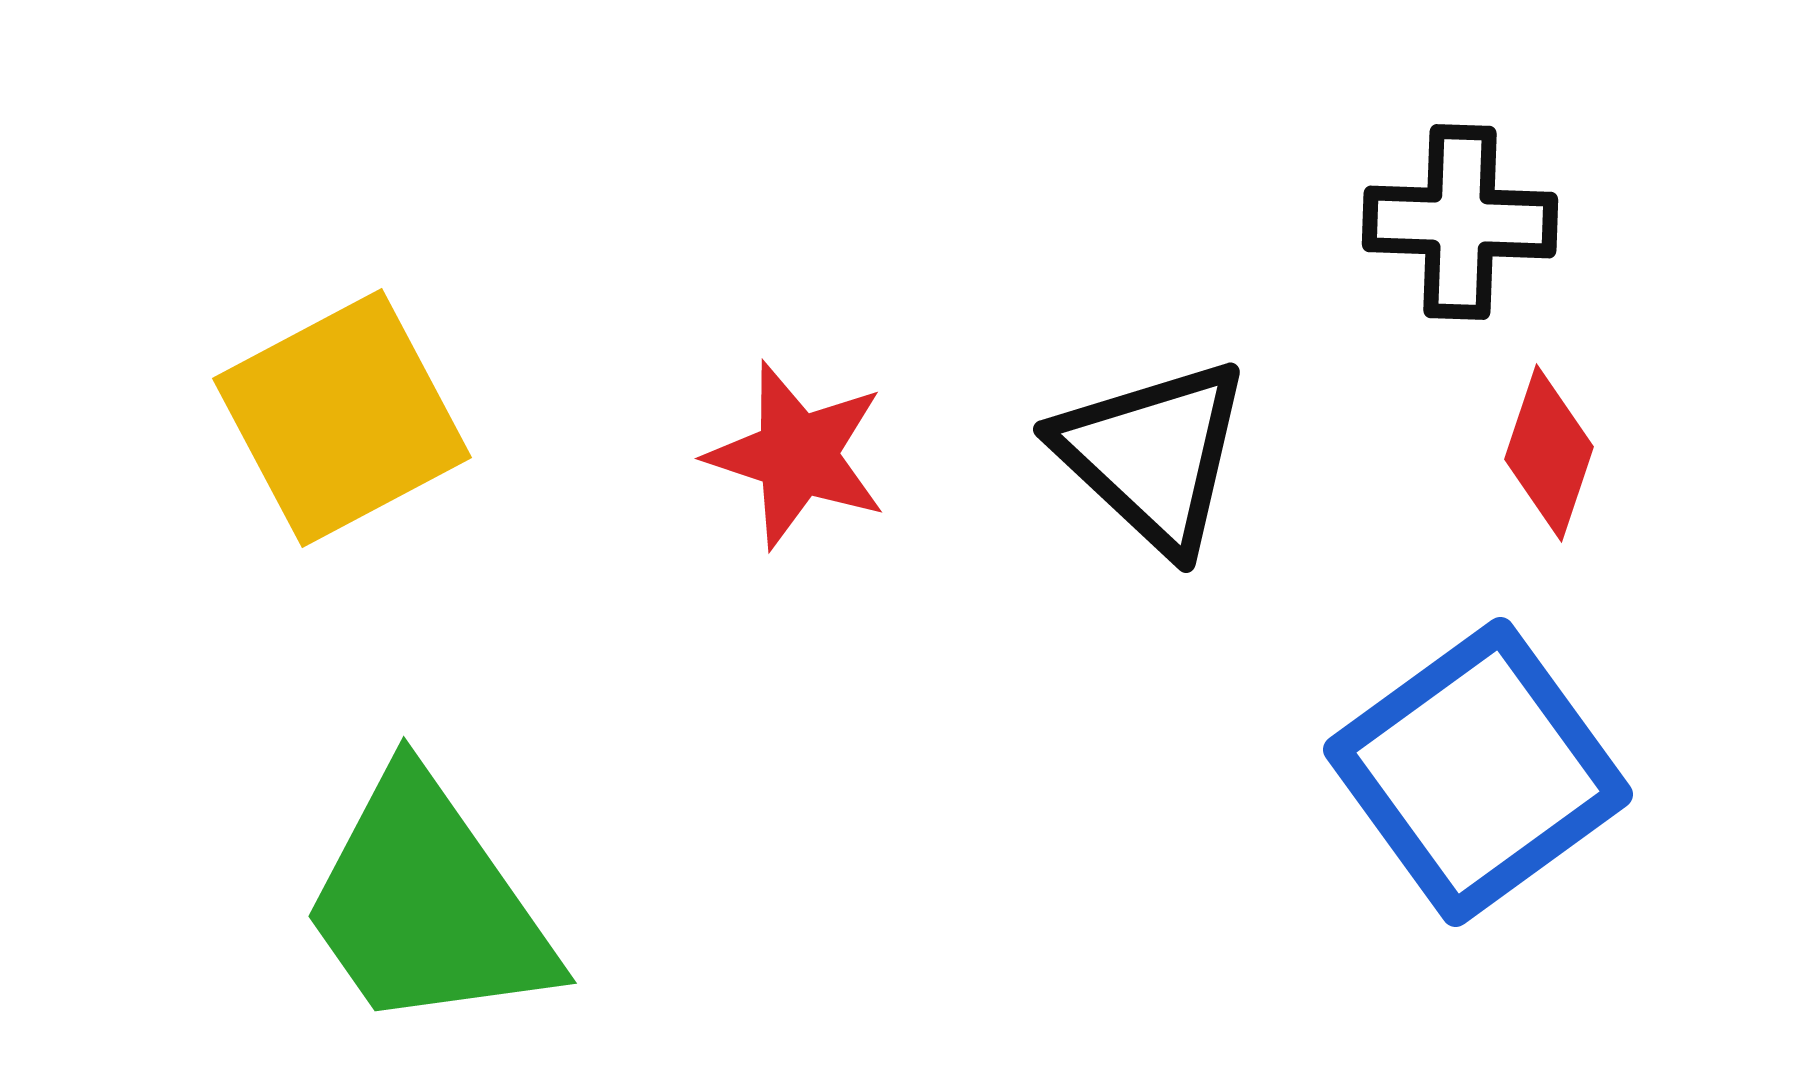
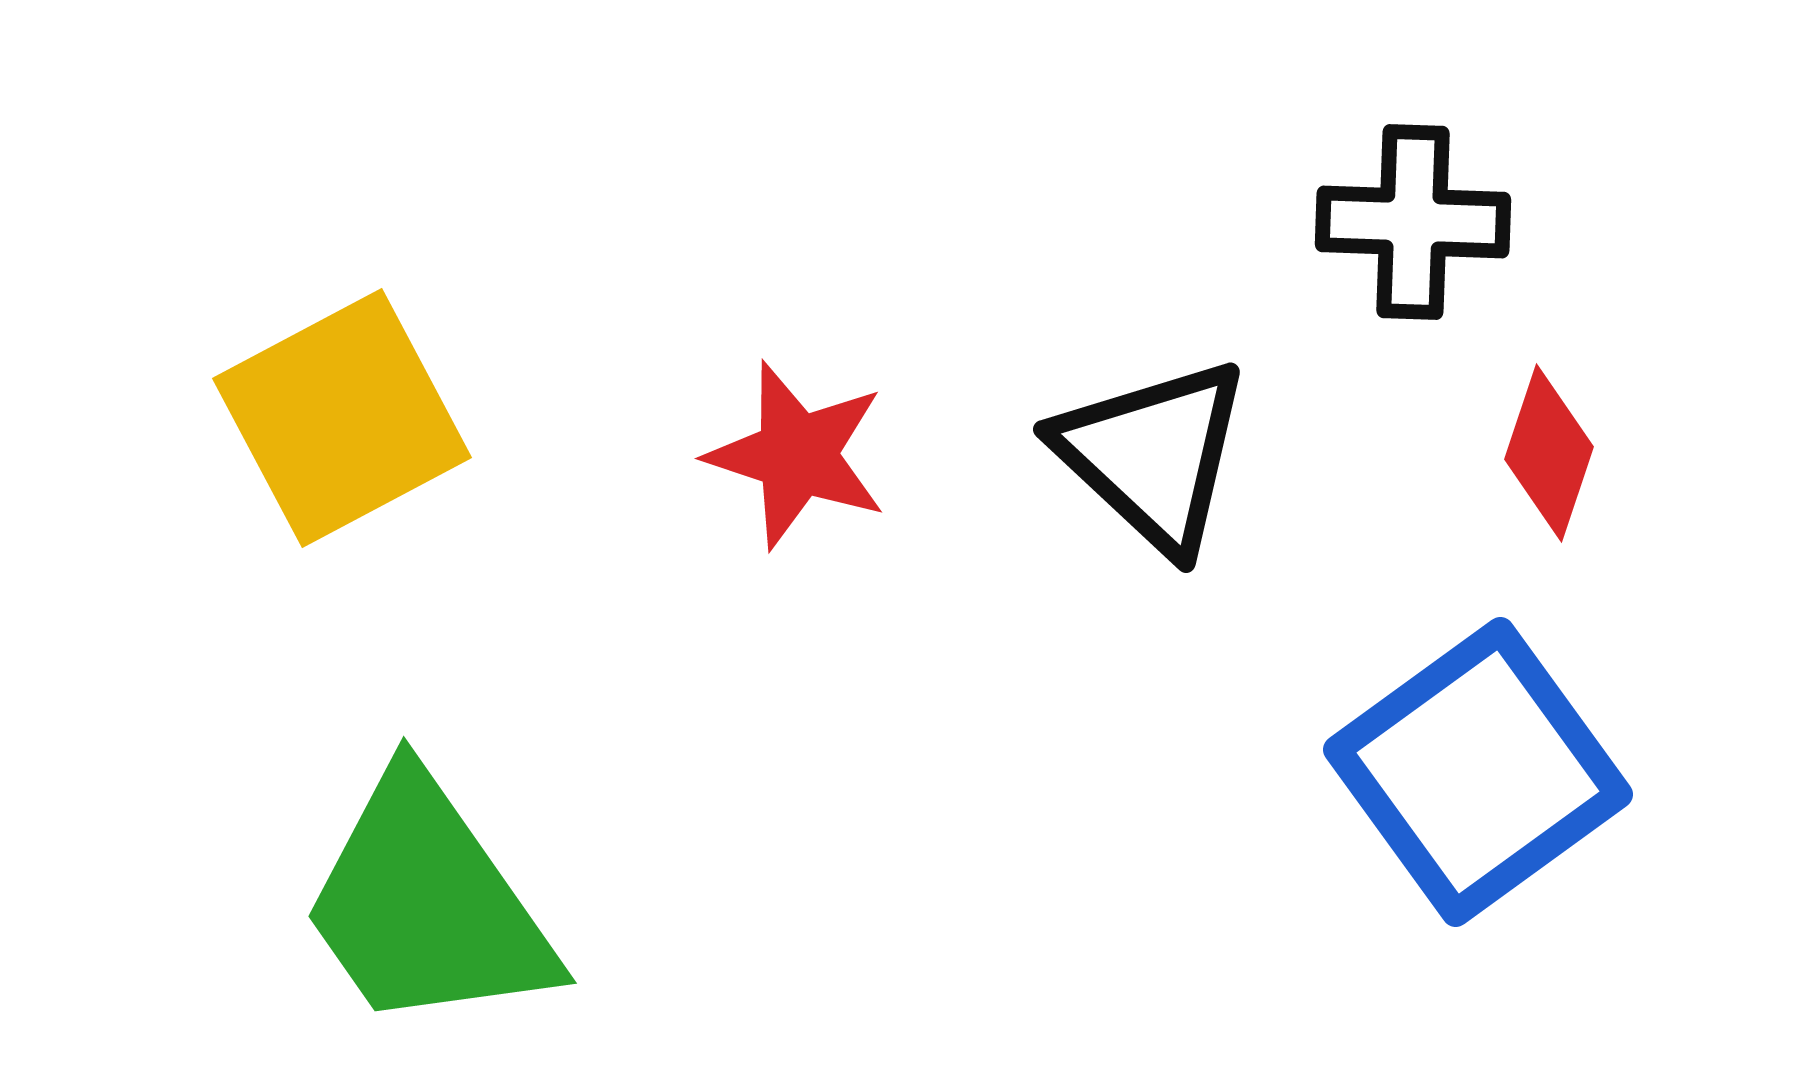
black cross: moved 47 px left
